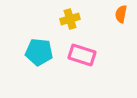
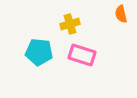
orange semicircle: rotated 24 degrees counterclockwise
yellow cross: moved 5 px down
